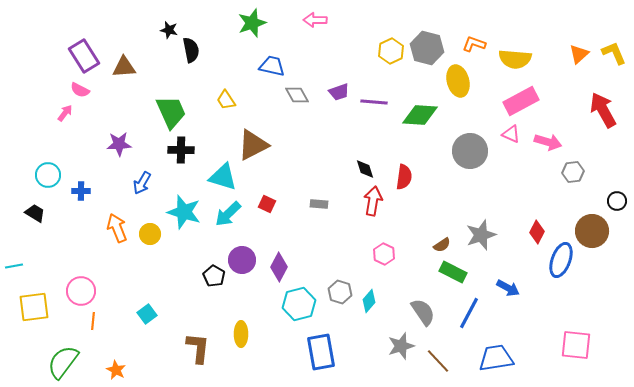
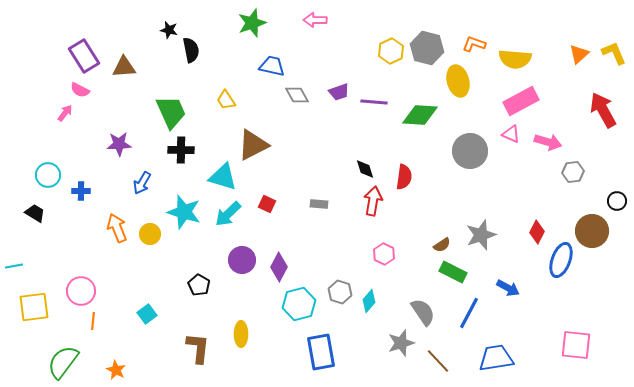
black pentagon at (214, 276): moved 15 px left, 9 px down
gray star at (401, 346): moved 3 px up
